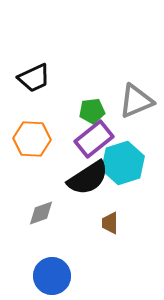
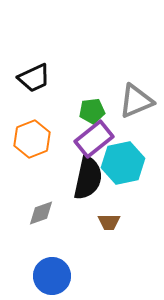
orange hexagon: rotated 24 degrees counterclockwise
cyan hexagon: rotated 6 degrees clockwise
black semicircle: rotated 45 degrees counterclockwise
brown trapezoid: moved 1 px left, 1 px up; rotated 90 degrees counterclockwise
